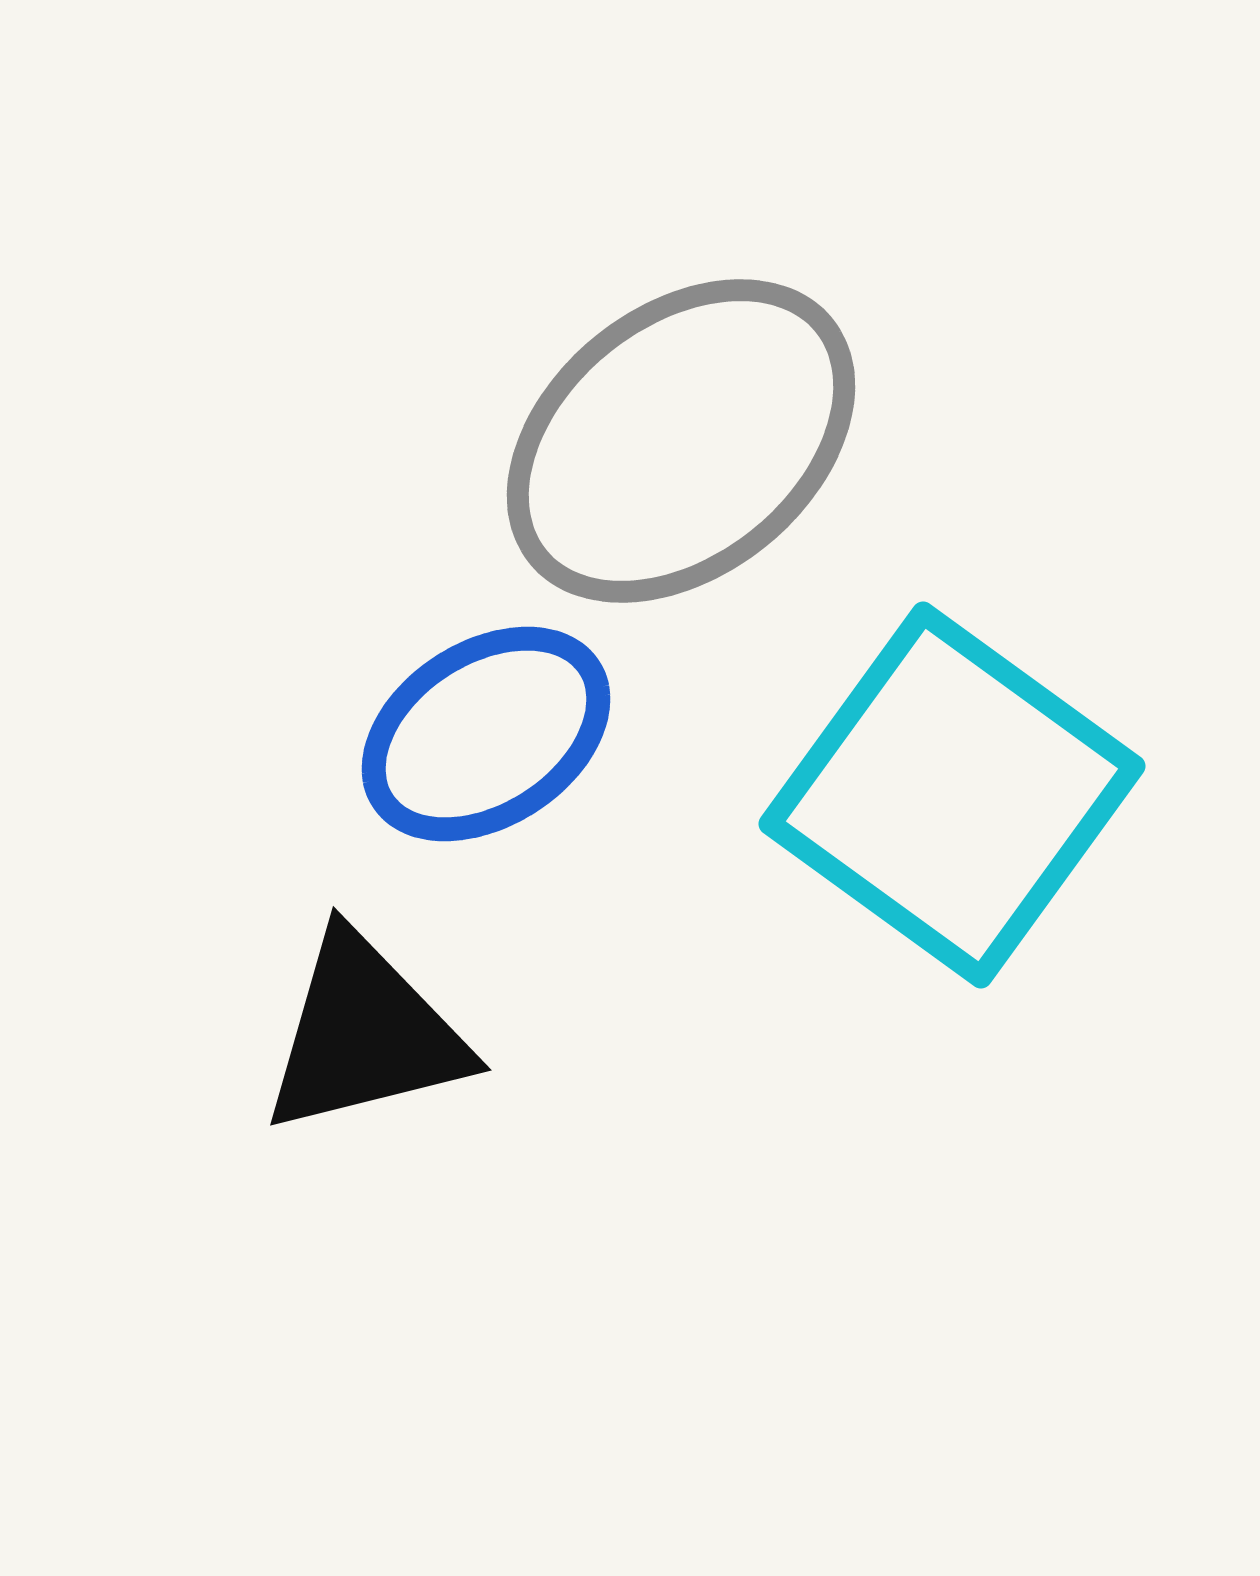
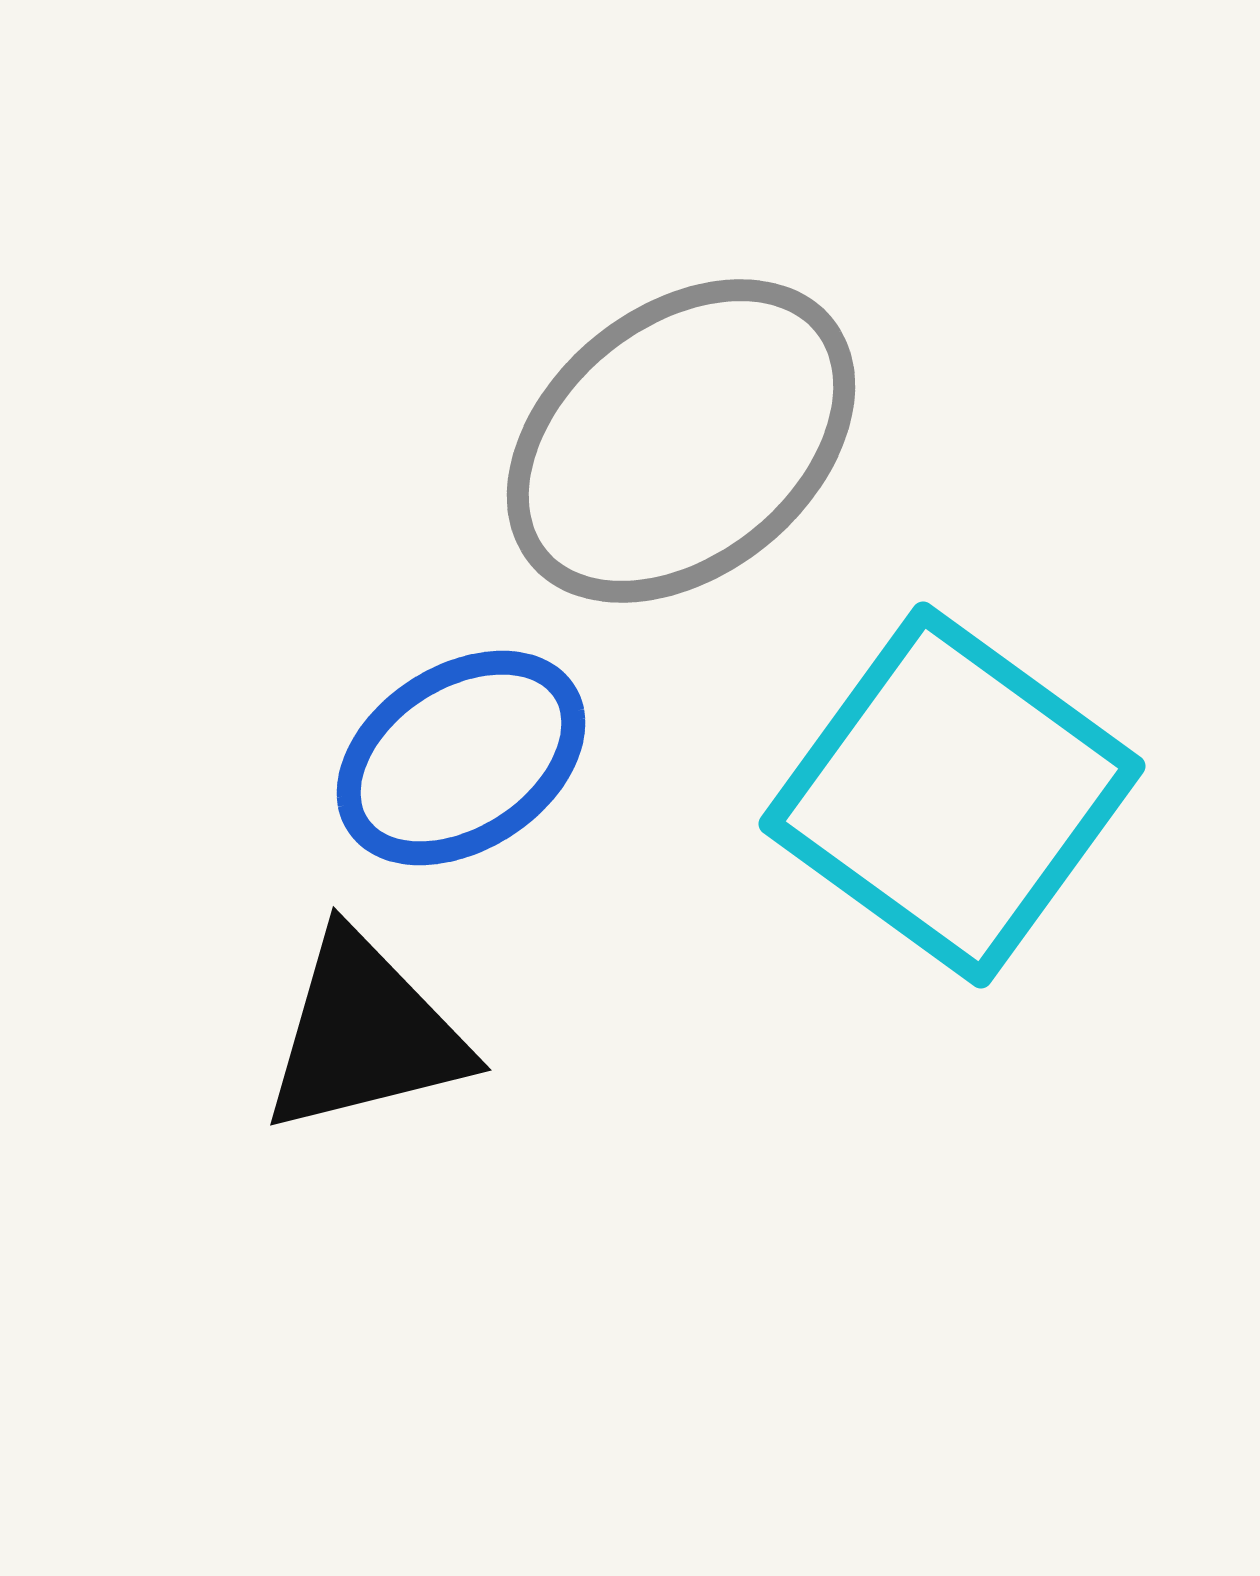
blue ellipse: moved 25 px left, 24 px down
